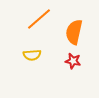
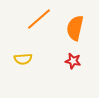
orange semicircle: moved 1 px right, 4 px up
yellow semicircle: moved 9 px left, 4 px down
